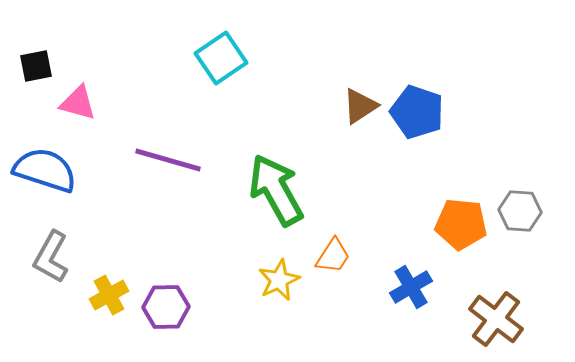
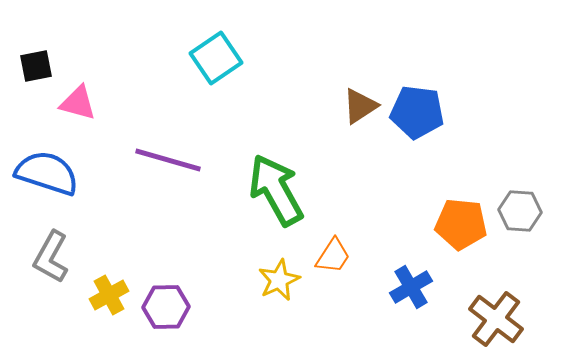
cyan square: moved 5 px left
blue pentagon: rotated 12 degrees counterclockwise
blue semicircle: moved 2 px right, 3 px down
